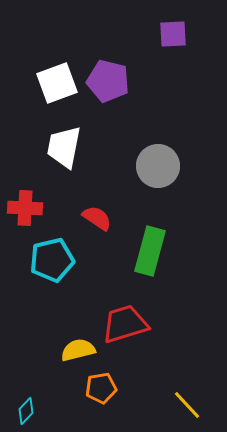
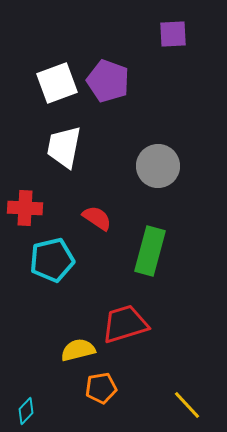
purple pentagon: rotated 6 degrees clockwise
